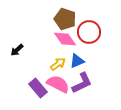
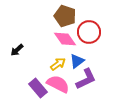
brown pentagon: moved 3 px up
blue triangle: rotated 14 degrees counterclockwise
purple L-shape: moved 4 px right, 4 px up
